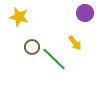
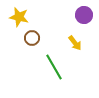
purple circle: moved 1 px left, 2 px down
brown circle: moved 9 px up
green line: moved 8 px down; rotated 16 degrees clockwise
